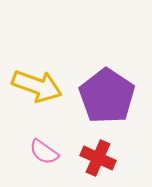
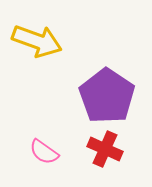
yellow arrow: moved 45 px up
red cross: moved 7 px right, 9 px up
